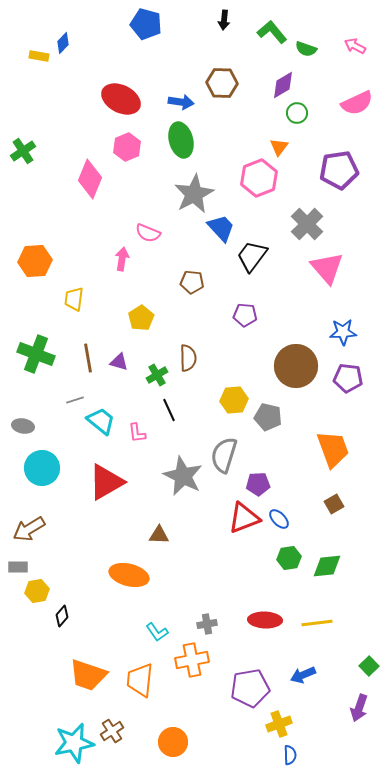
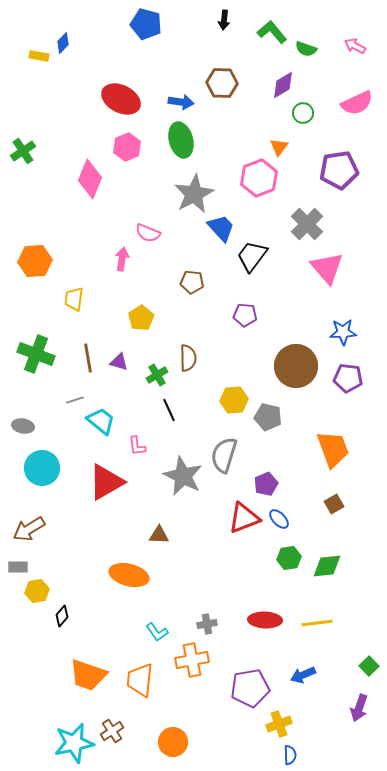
green circle at (297, 113): moved 6 px right
pink L-shape at (137, 433): moved 13 px down
purple pentagon at (258, 484): moved 8 px right; rotated 20 degrees counterclockwise
